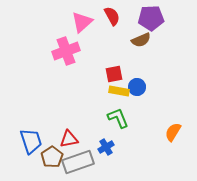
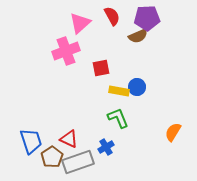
purple pentagon: moved 4 px left
pink triangle: moved 2 px left, 1 px down
brown semicircle: moved 3 px left, 4 px up
red square: moved 13 px left, 6 px up
red triangle: rotated 36 degrees clockwise
